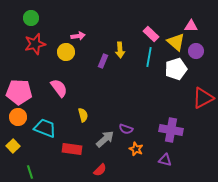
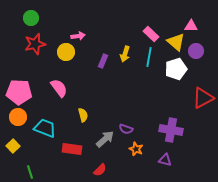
yellow arrow: moved 5 px right, 4 px down; rotated 21 degrees clockwise
